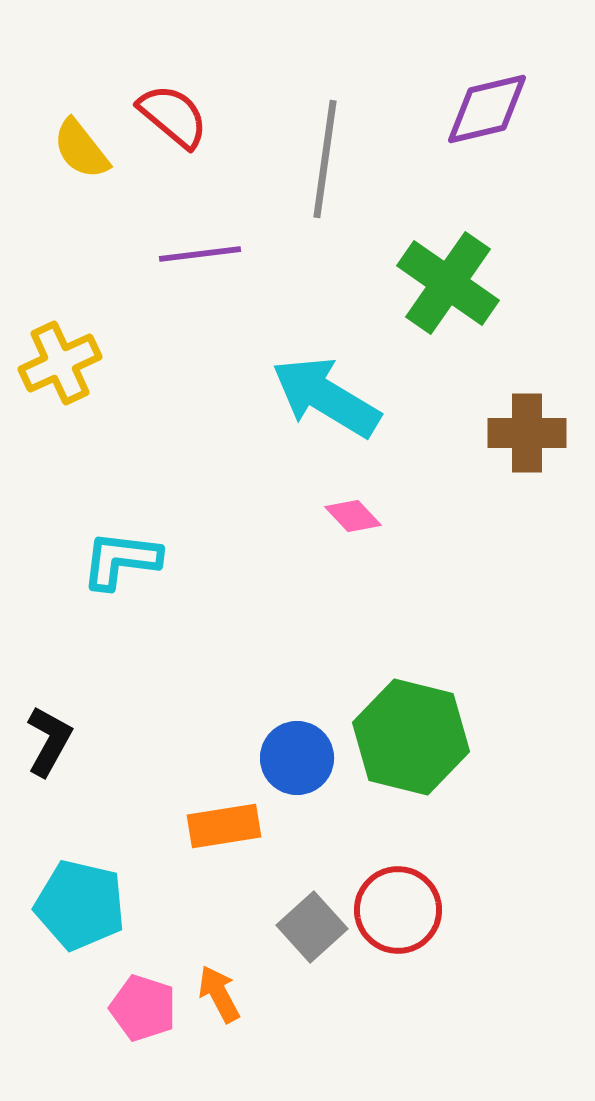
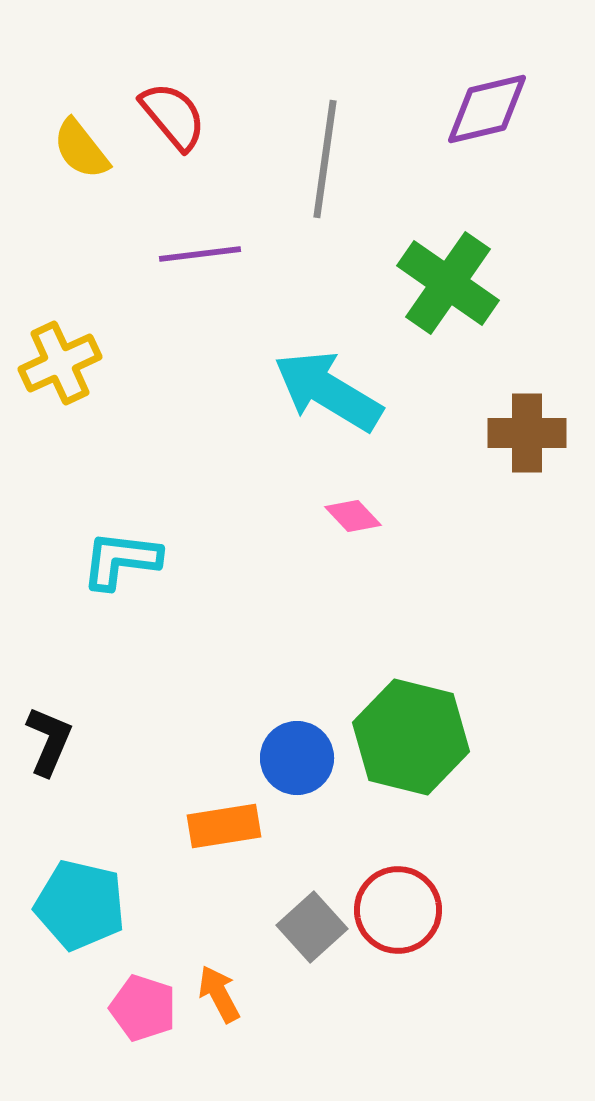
red semicircle: rotated 10 degrees clockwise
cyan arrow: moved 2 px right, 6 px up
black L-shape: rotated 6 degrees counterclockwise
